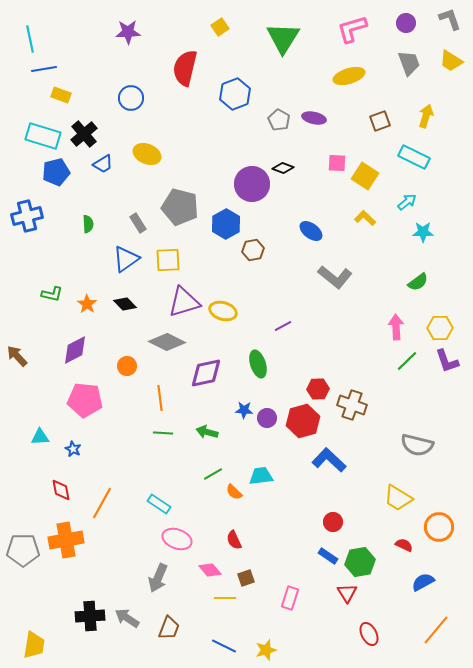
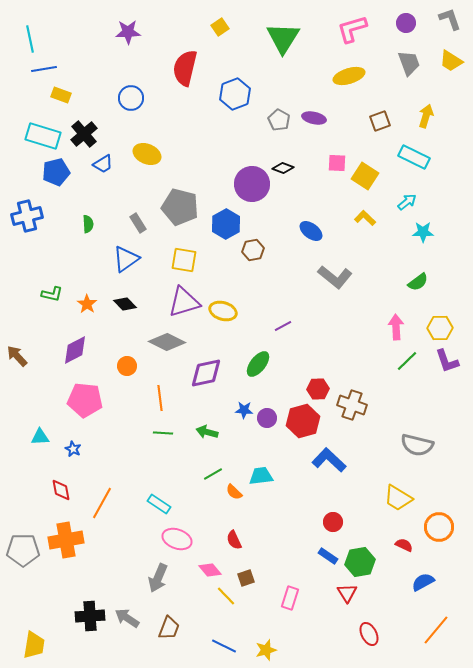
yellow square at (168, 260): moved 16 px right; rotated 12 degrees clockwise
green ellipse at (258, 364): rotated 56 degrees clockwise
yellow line at (225, 598): moved 1 px right, 2 px up; rotated 45 degrees clockwise
